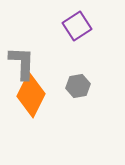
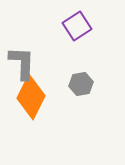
gray hexagon: moved 3 px right, 2 px up
orange diamond: moved 2 px down
